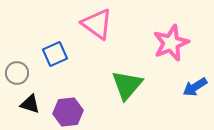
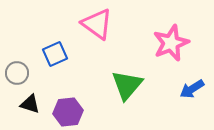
blue arrow: moved 3 px left, 2 px down
